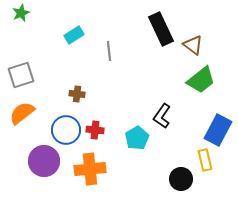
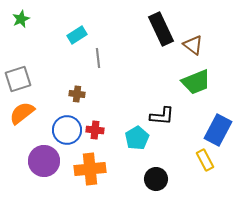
green star: moved 6 px down
cyan rectangle: moved 3 px right
gray line: moved 11 px left, 7 px down
gray square: moved 3 px left, 4 px down
green trapezoid: moved 5 px left, 2 px down; rotated 16 degrees clockwise
black L-shape: rotated 120 degrees counterclockwise
blue circle: moved 1 px right
yellow rectangle: rotated 15 degrees counterclockwise
black circle: moved 25 px left
